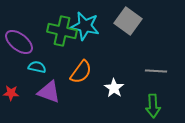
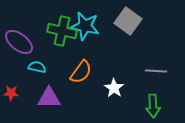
purple triangle: moved 6 px down; rotated 20 degrees counterclockwise
